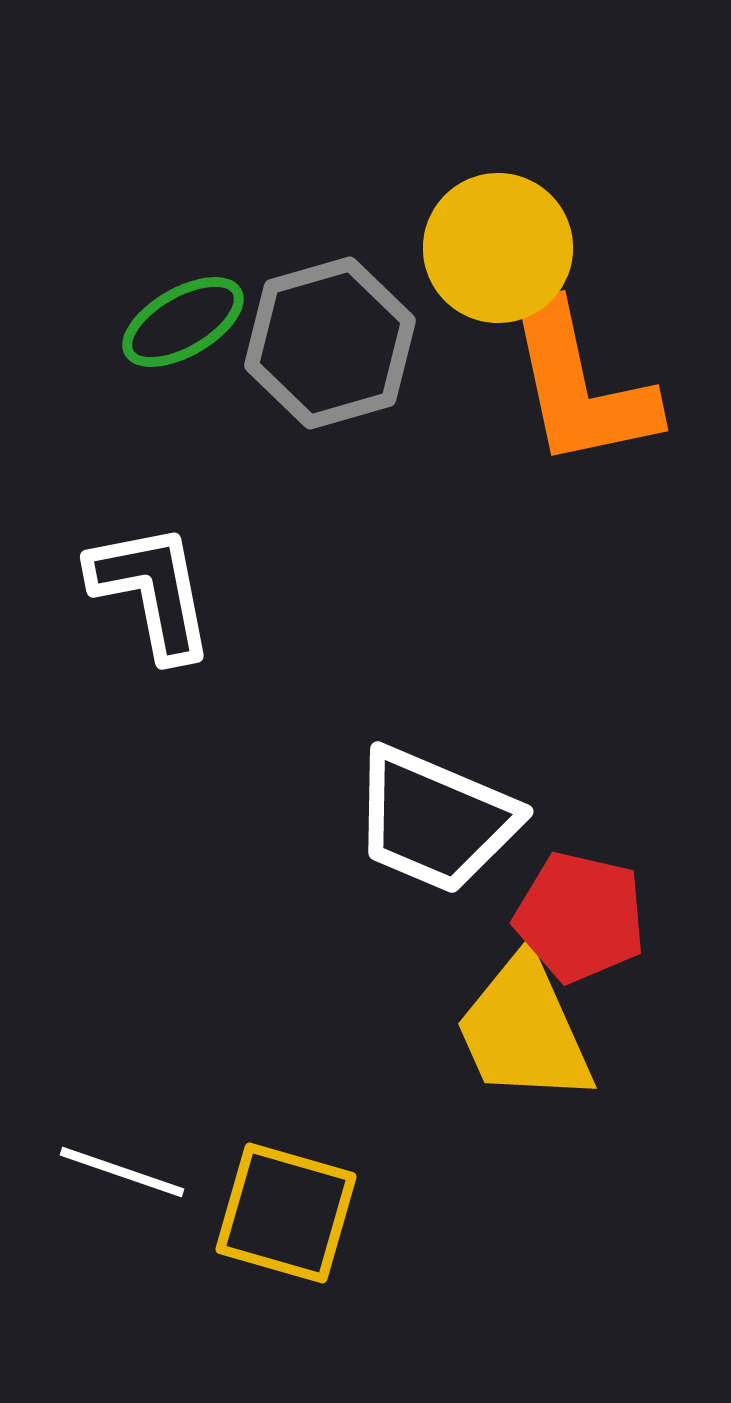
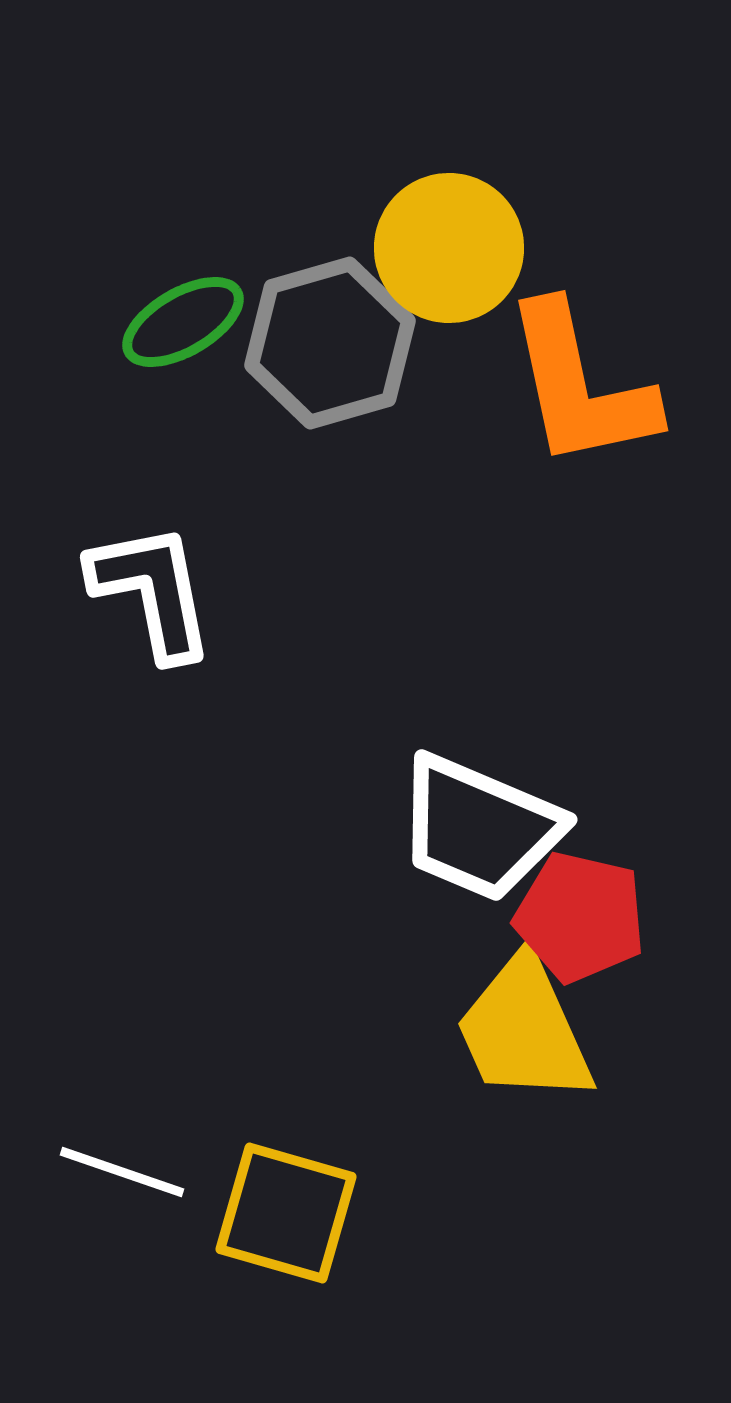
yellow circle: moved 49 px left
white trapezoid: moved 44 px right, 8 px down
